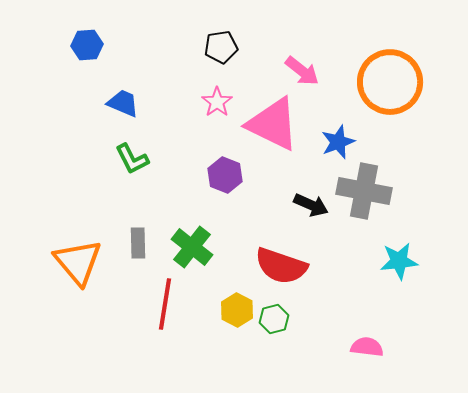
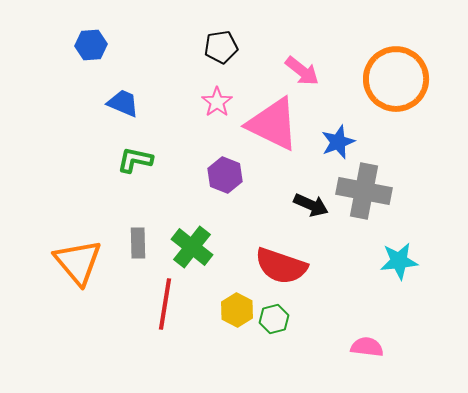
blue hexagon: moved 4 px right
orange circle: moved 6 px right, 3 px up
green L-shape: moved 3 px right, 1 px down; rotated 129 degrees clockwise
